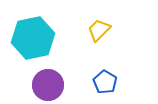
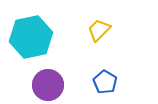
cyan hexagon: moved 2 px left, 1 px up
